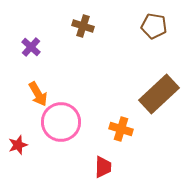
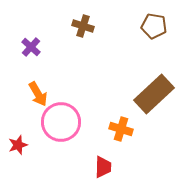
brown rectangle: moved 5 px left
